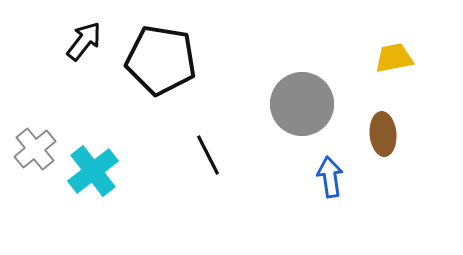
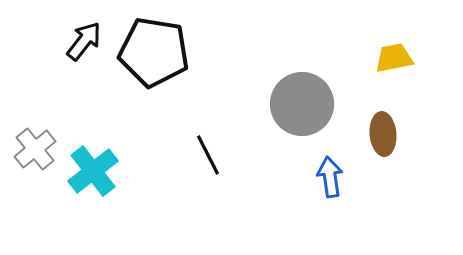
black pentagon: moved 7 px left, 8 px up
